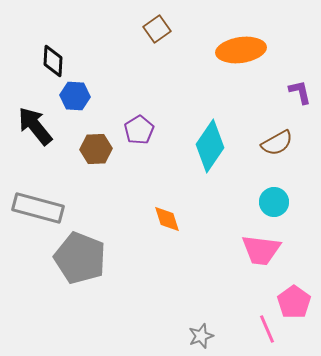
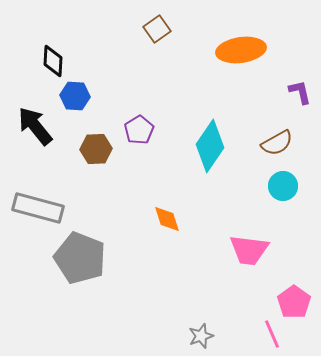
cyan circle: moved 9 px right, 16 px up
pink trapezoid: moved 12 px left
pink line: moved 5 px right, 5 px down
